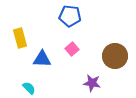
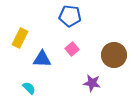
yellow rectangle: rotated 42 degrees clockwise
brown circle: moved 1 px left, 1 px up
